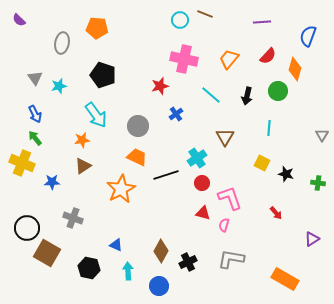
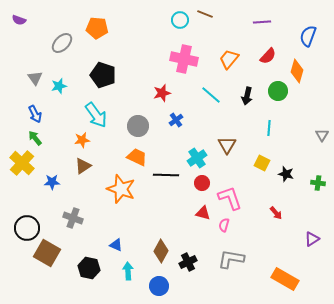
purple semicircle at (19, 20): rotated 24 degrees counterclockwise
gray ellipse at (62, 43): rotated 35 degrees clockwise
orange diamond at (295, 69): moved 2 px right, 2 px down
red star at (160, 86): moved 2 px right, 7 px down
blue cross at (176, 114): moved 6 px down
brown triangle at (225, 137): moved 2 px right, 8 px down
yellow cross at (22, 163): rotated 20 degrees clockwise
black line at (166, 175): rotated 20 degrees clockwise
orange star at (121, 189): rotated 24 degrees counterclockwise
